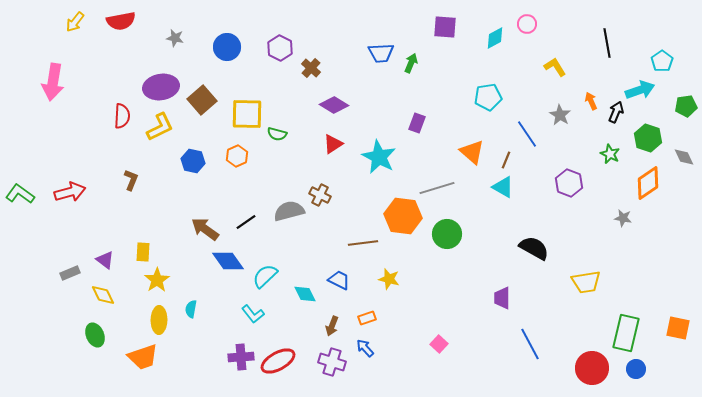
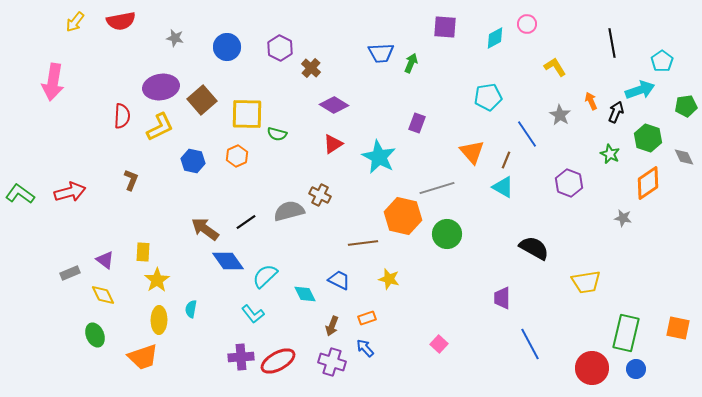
black line at (607, 43): moved 5 px right
orange triangle at (472, 152): rotated 8 degrees clockwise
orange hexagon at (403, 216): rotated 6 degrees clockwise
